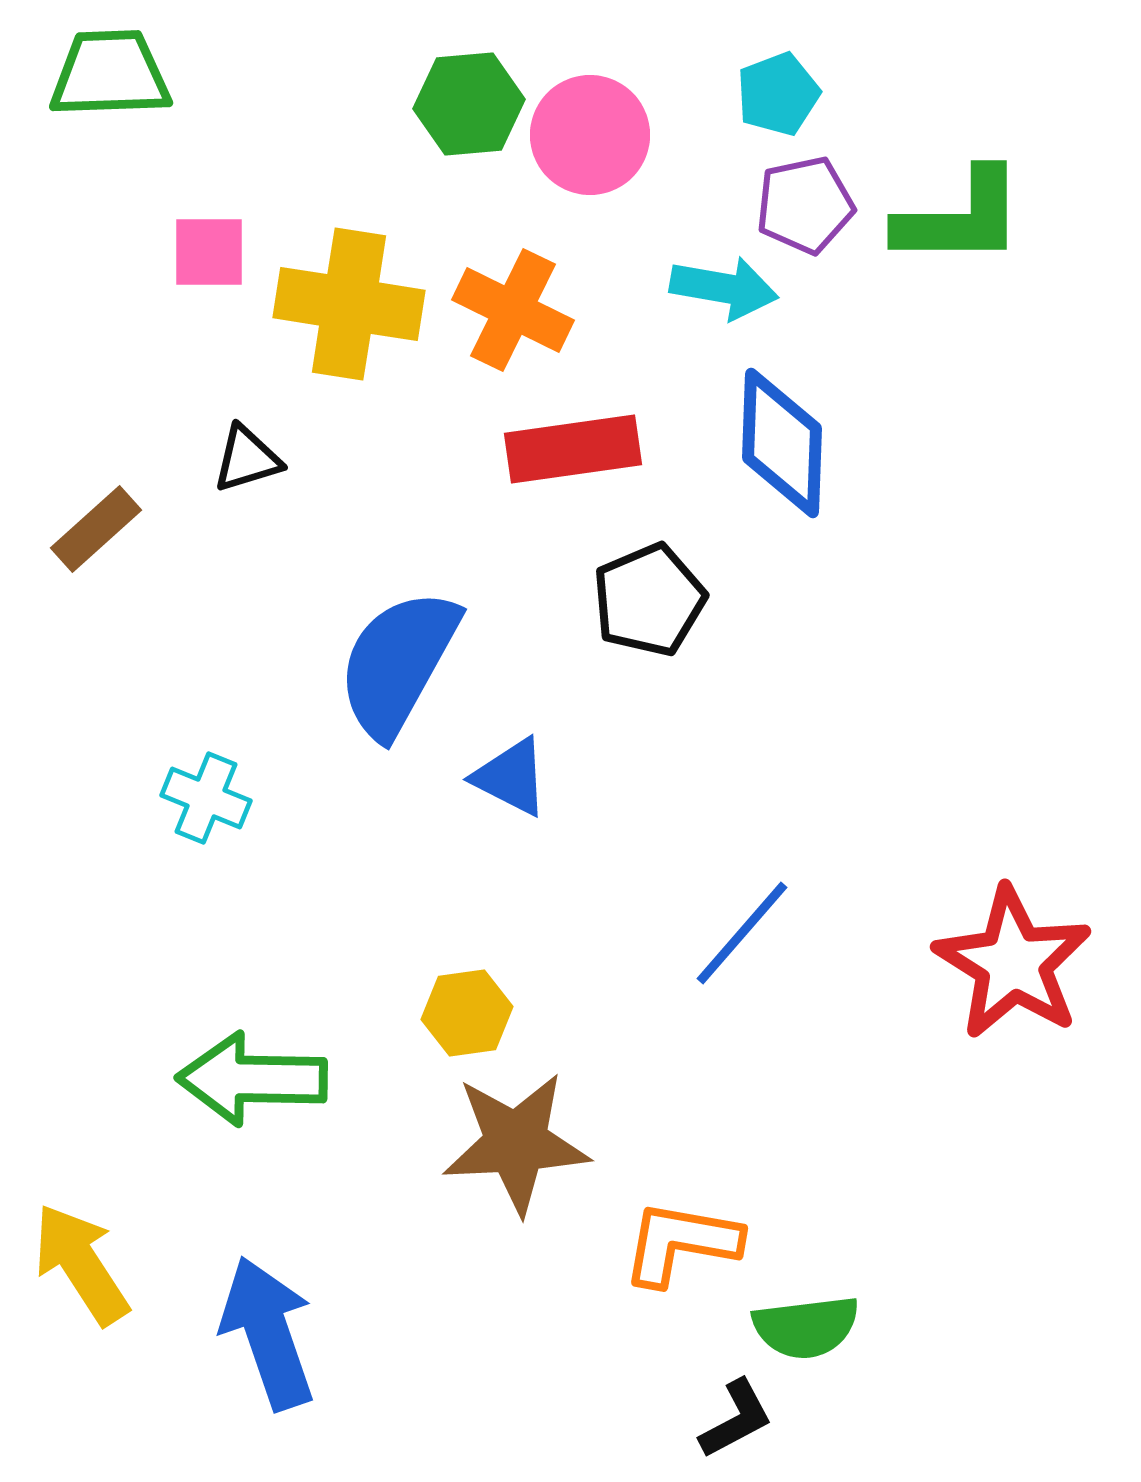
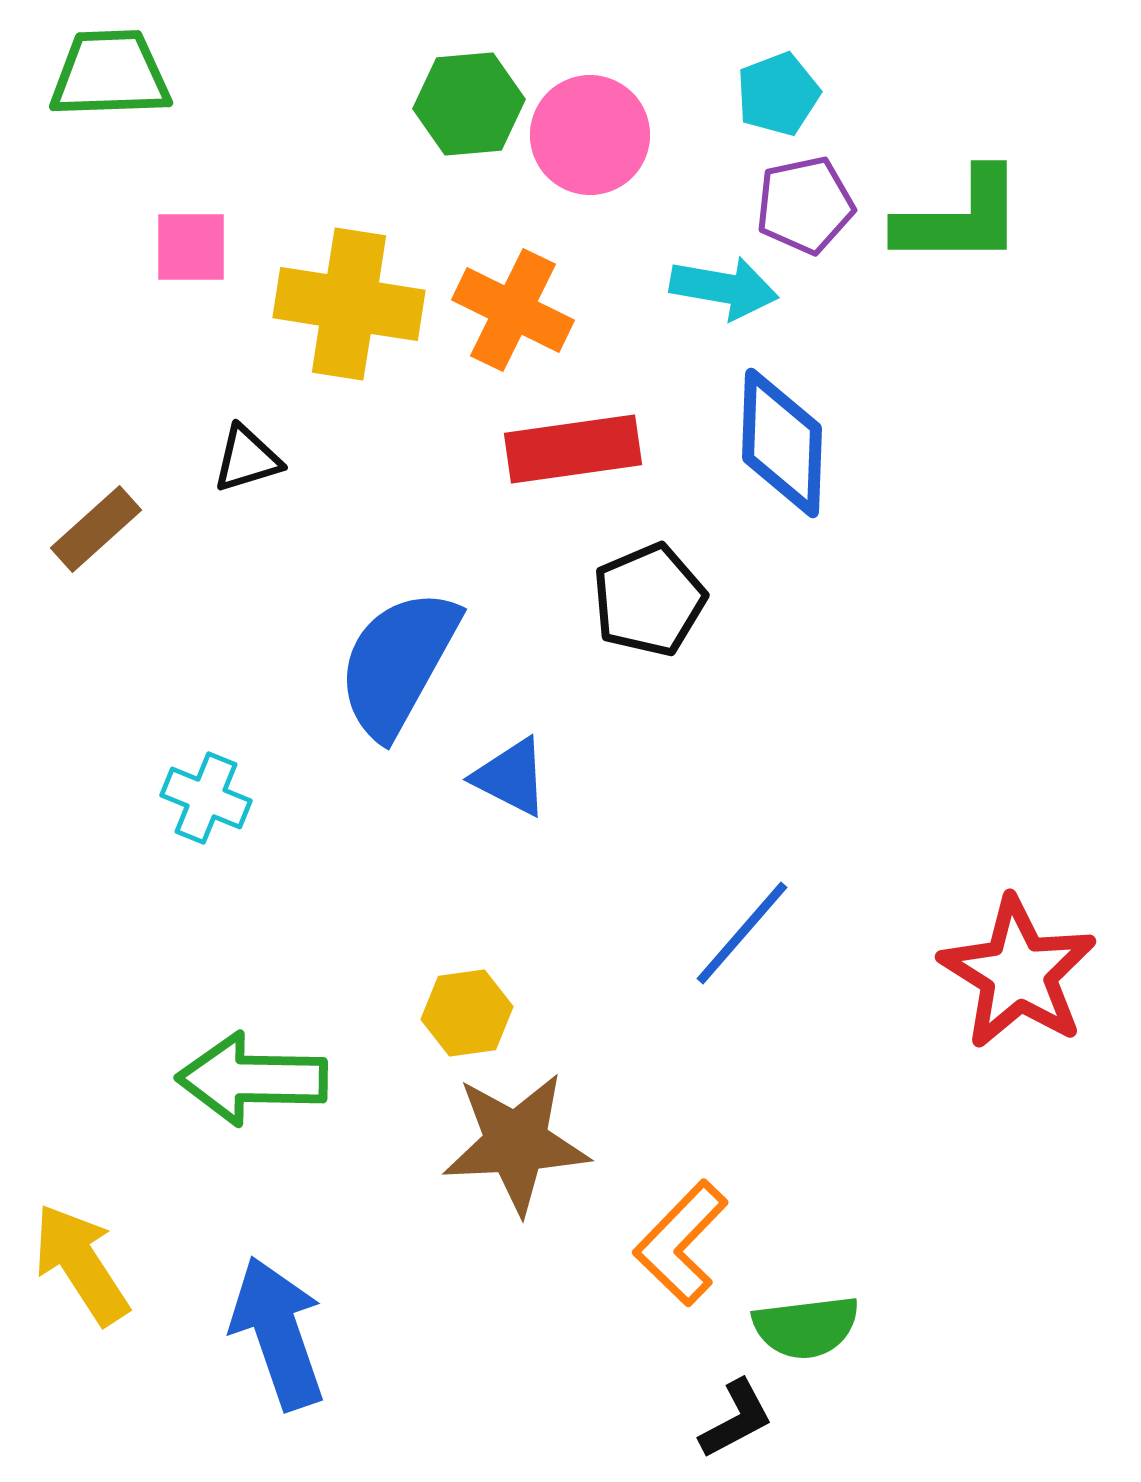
pink square: moved 18 px left, 5 px up
red star: moved 5 px right, 10 px down
orange L-shape: rotated 56 degrees counterclockwise
blue arrow: moved 10 px right
